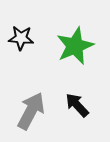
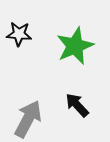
black star: moved 2 px left, 4 px up
gray arrow: moved 3 px left, 8 px down
